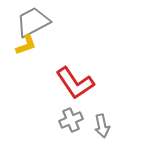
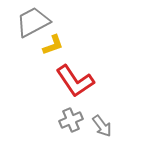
yellow L-shape: moved 27 px right
red L-shape: moved 2 px up
gray arrow: rotated 25 degrees counterclockwise
